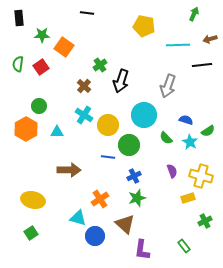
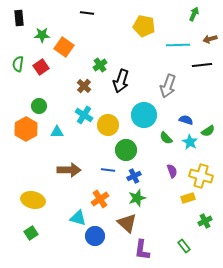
green circle at (129, 145): moved 3 px left, 5 px down
blue line at (108, 157): moved 13 px down
brown triangle at (125, 224): moved 2 px right, 1 px up
